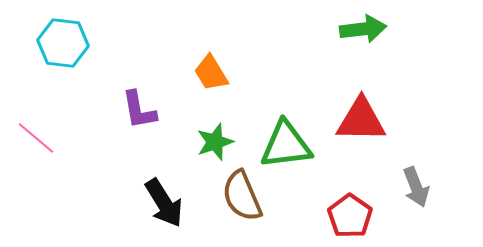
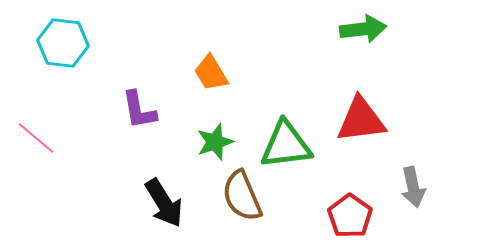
red triangle: rotated 8 degrees counterclockwise
gray arrow: moved 3 px left; rotated 9 degrees clockwise
